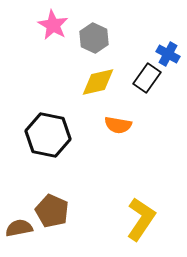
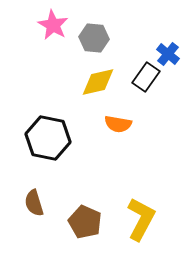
gray hexagon: rotated 20 degrees counterclockwise
blue cross: rotated 10 degrees clockwise
black rectangle: moved 1 px left, 1 px up
orange semicircle: moved 1 px up
black hexagon: moved 3 px down
brown pentagon: moved 33 px right, 11 px down
yellow L-shape: rotated 6 degrees counterclockwise
brown semicircle: moved 15 px right, 25 px up; rotated 96 degrees counterclockwise
